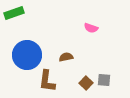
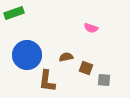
brown square: moved 15 px up; rotated 24 degrees counterclockwise
